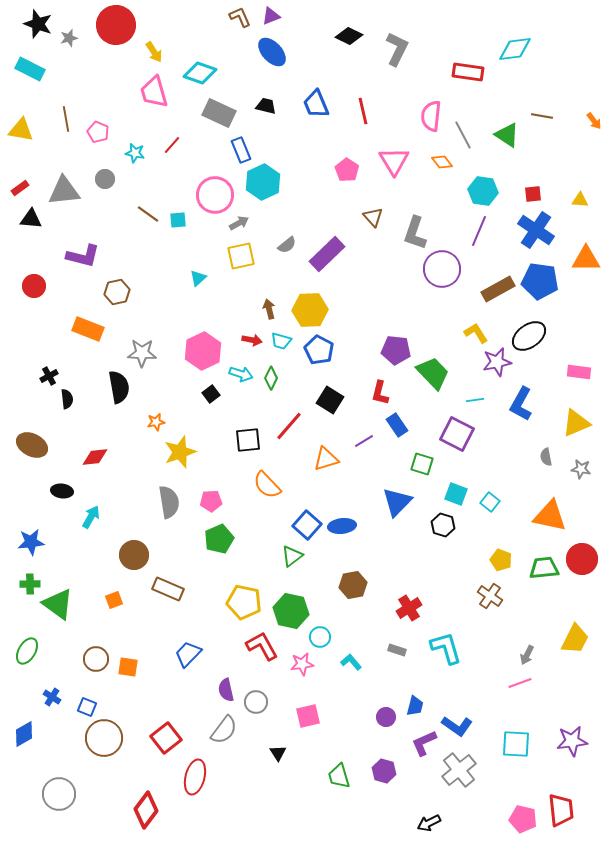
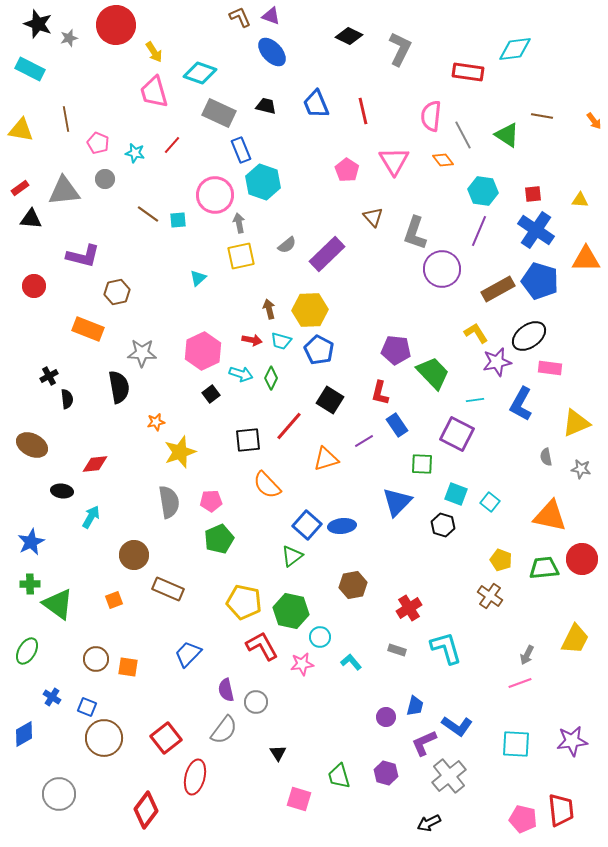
purple triangle at (271, 16): rotated 42 degrees clockwise
gray L-shape at (397, 49): moved 3 px right
pink pentagon at (98, 132): moved 11 px down
orange diamond at (442, 162): moved 1 px right, 2 px up
cyan hexagon at (263, 182): rotated 16 degrees counterclockwise
gray arrow at (239, 223): rotated 72 degrees counterclockwise
blue pentagon at (540, 281): rotated 9 degrees clockwise
pink rectangle at (579, 372): moved 29 px left, 4 px up
red diamond at (95, 457): moved 7 px down
green square at (422, 464): rotated 15 degrees counterclockwise
blue star at (31, 542): rotated 20 degrees counterclockwise
pink square at (308, 716): moved 9 px left, 83 px down; rotated 30 degrees clockwise
gray cross at (459, 770): moved 10 px left, 6 px down
purple hexagon at (384, 771): moved 2 px right, 2 px down
